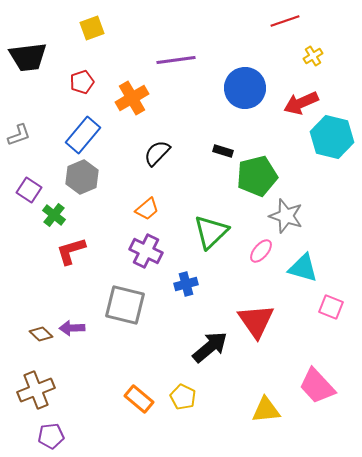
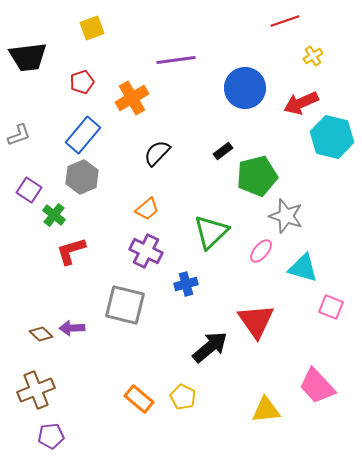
black rectangle: rotated 54 degrees counterclockwise
